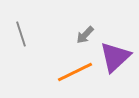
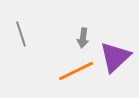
gray arrow: moved 2 px left, 3 px down; rotated 36 degrees counterclockwise
orange line: moved 1 px right, 1 px up
